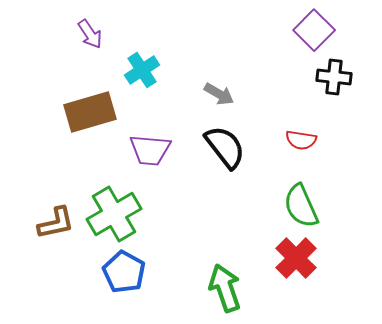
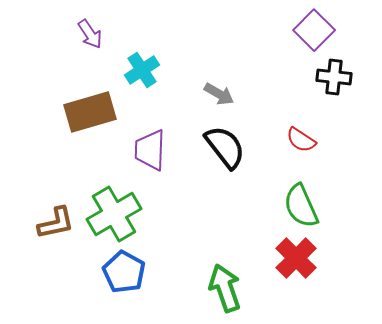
red semicircle: rotated 24 degrees clockwise
purple trapezoid: rotated 87 degrees clockwise
